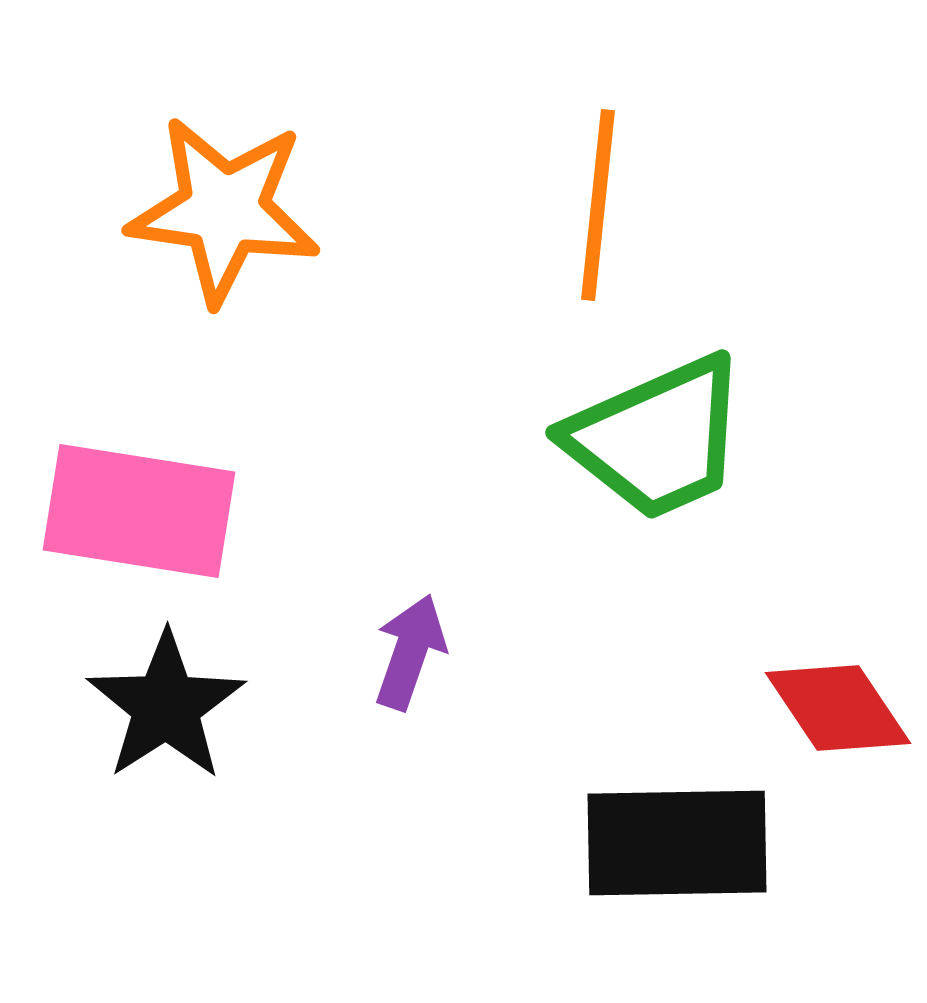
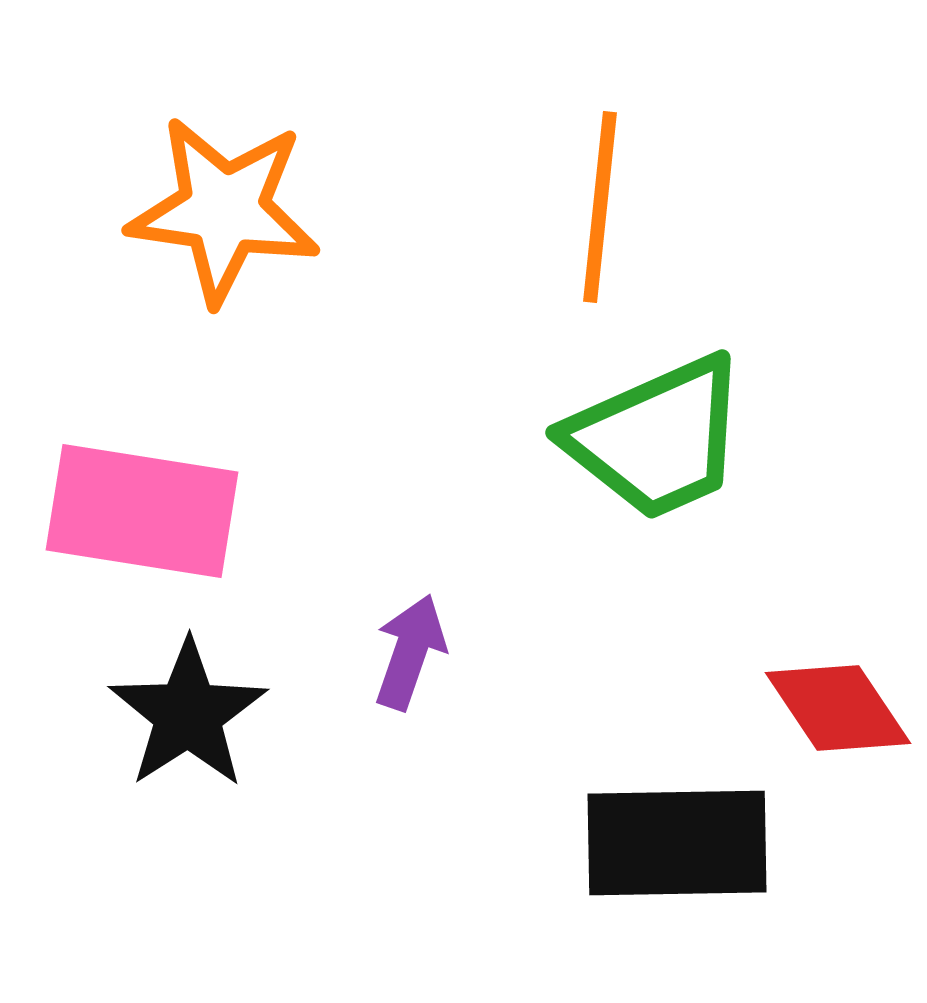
orange line: moved 2 px right, 2 px down
pink rectangle: moved 3 px right
black star: moved 22 px right, 8 px down
